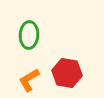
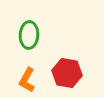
orange L-shape: moved 2 px left; rotated 30 degrees counterclockwise
